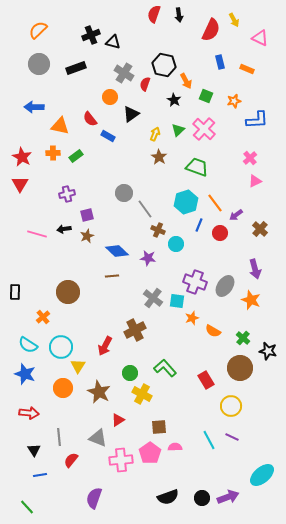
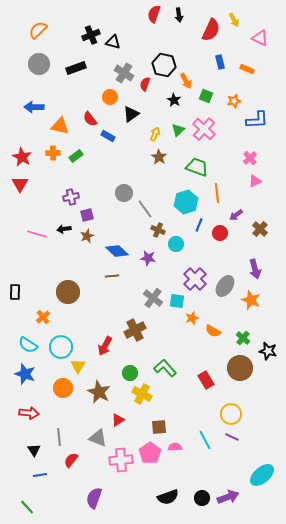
purple cross at (67, 194): moved 4 px right, 3 px down
orange line at (215, 203): moved 2 px right, 10 px up; rotated 30 degrees clockwise
purple cross at (195, 282): moved 3 px up; rotated 25 degrees clockwise
yellow circle at (231, 406): moved 8 px down
cyan line at (209, 440): moved 4 px left
